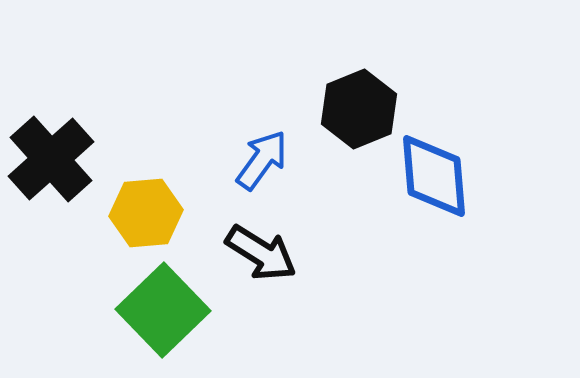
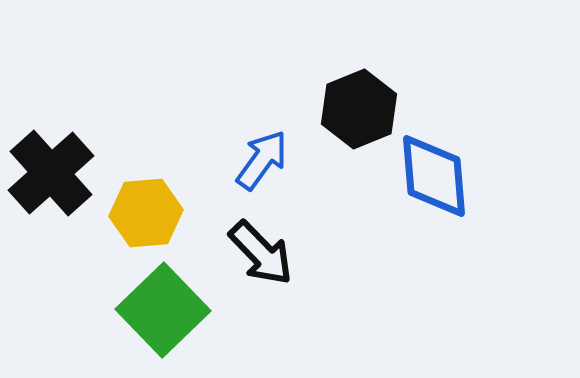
black cross: moved 14 px down
black arrow: rotated 14 degrees clockwise
